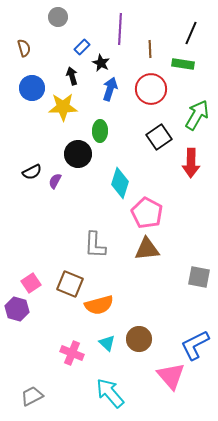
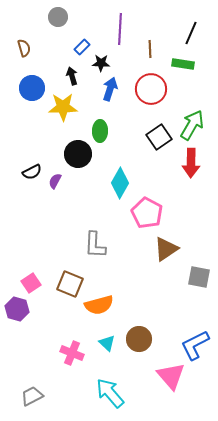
black star: rotated 24 degrees counterclockwise
green arrow: moved 5 px left, 10 px down
cyan diamond: rotated 12 degrees clockwise
brown triangle: moved 19 px right; rotated 28 degrees counterclockwise
